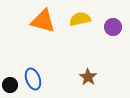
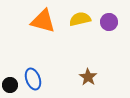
purple circle: moved 4 px left, 5 px up
